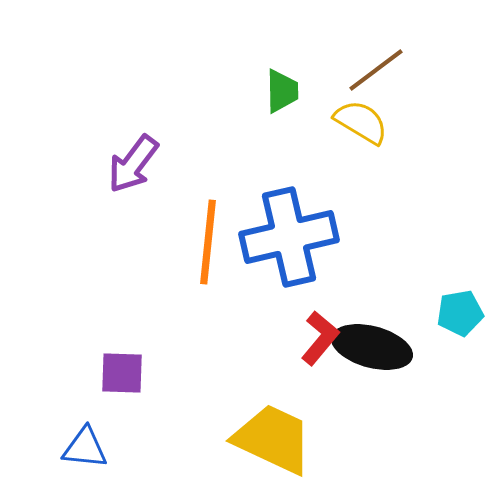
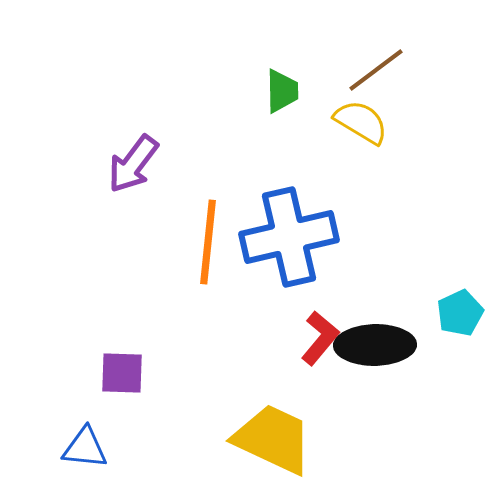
cyan pentagon: rotated 15 degrees counterclockwise
black ellipse: moved 3 px right, 2 px up; rotated 16 degrees counterclockwise
